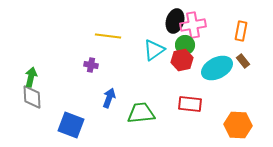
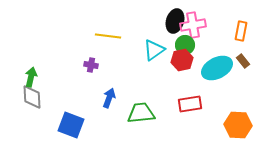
red rectangle: rotated 15 degrees counterclockwise
